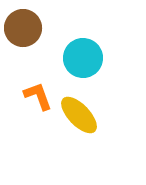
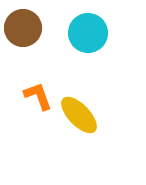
cyan circle: moved 5 px right, 25 px up
